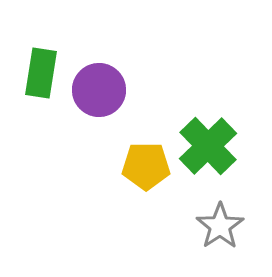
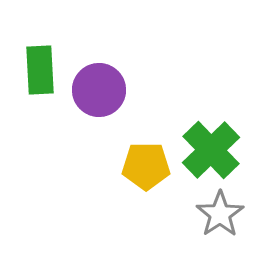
green rectangle: moved 1 px left, 3 px up; rotated 12 degrees counterclockwise
green cross: moved 3 px right, 4 px down
gray star: moved 12 px up
